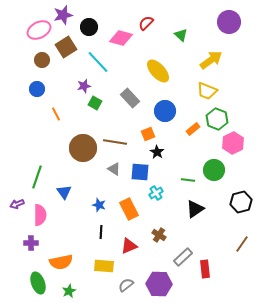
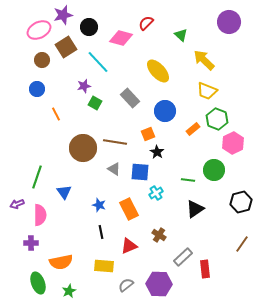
yellow arrow at (211, 60): moved 7 px left; rotated 100 degrees counterclockwise
black line at (101, 232): rotated 16 degrees counterclockwise
